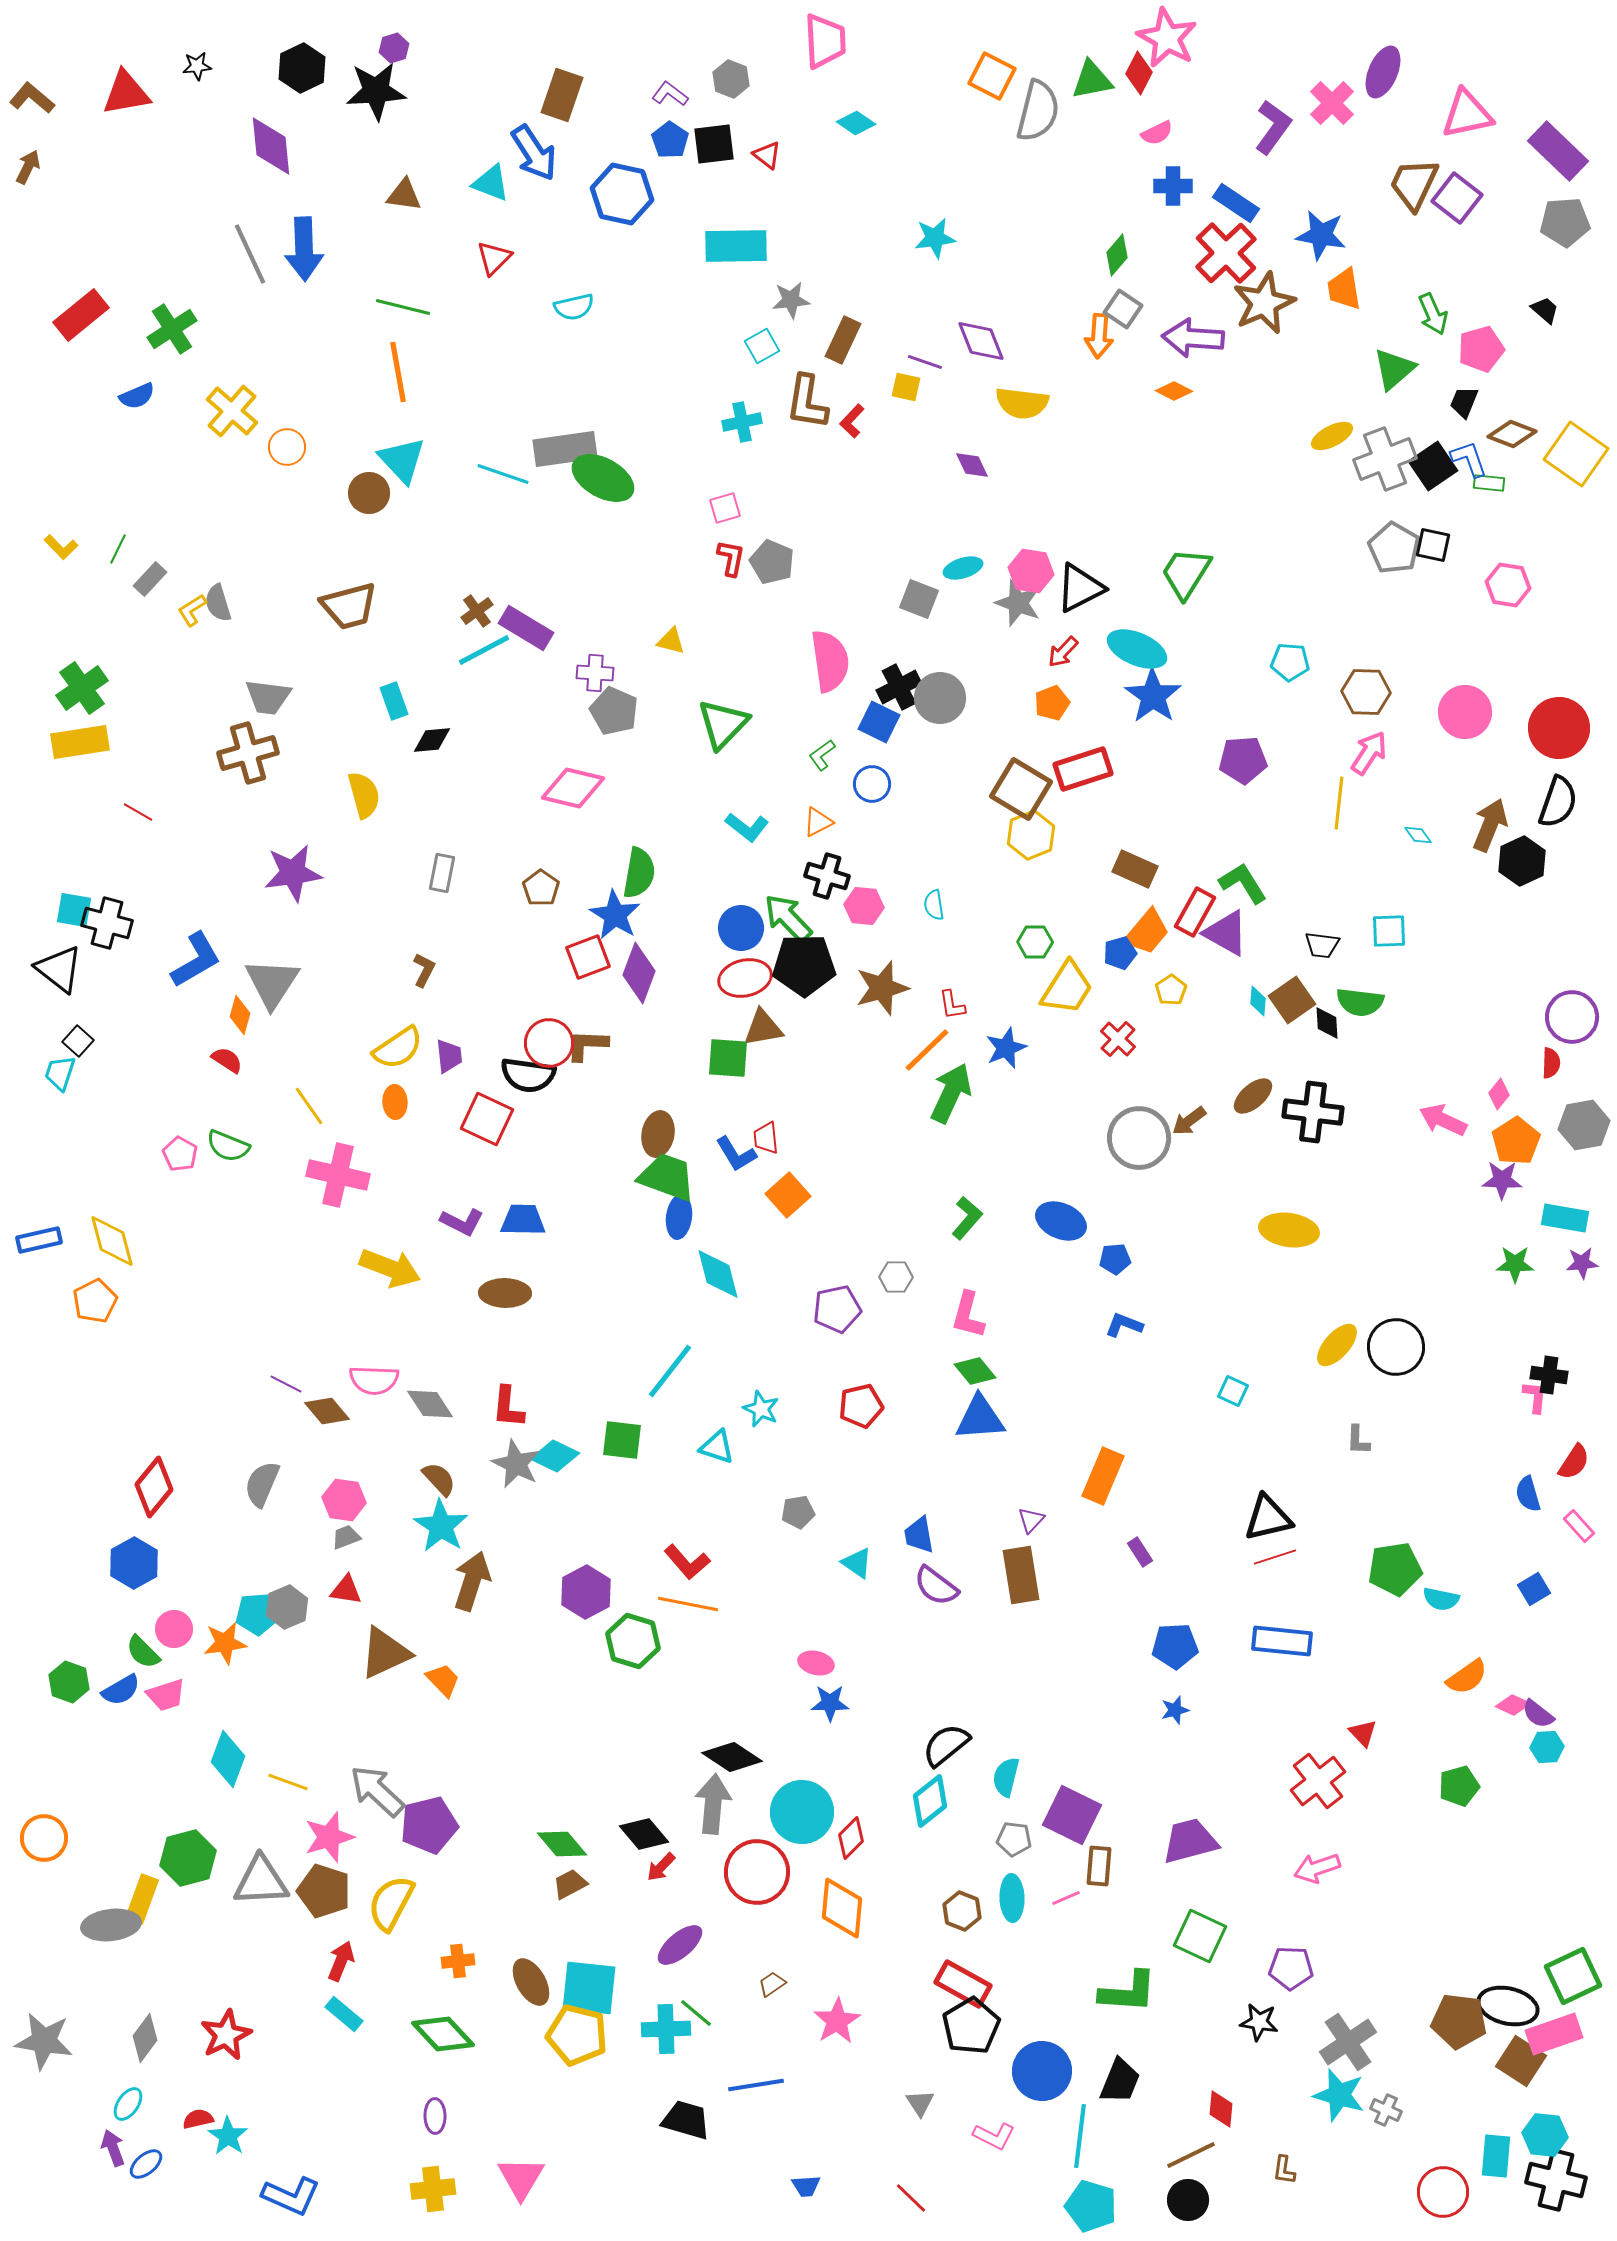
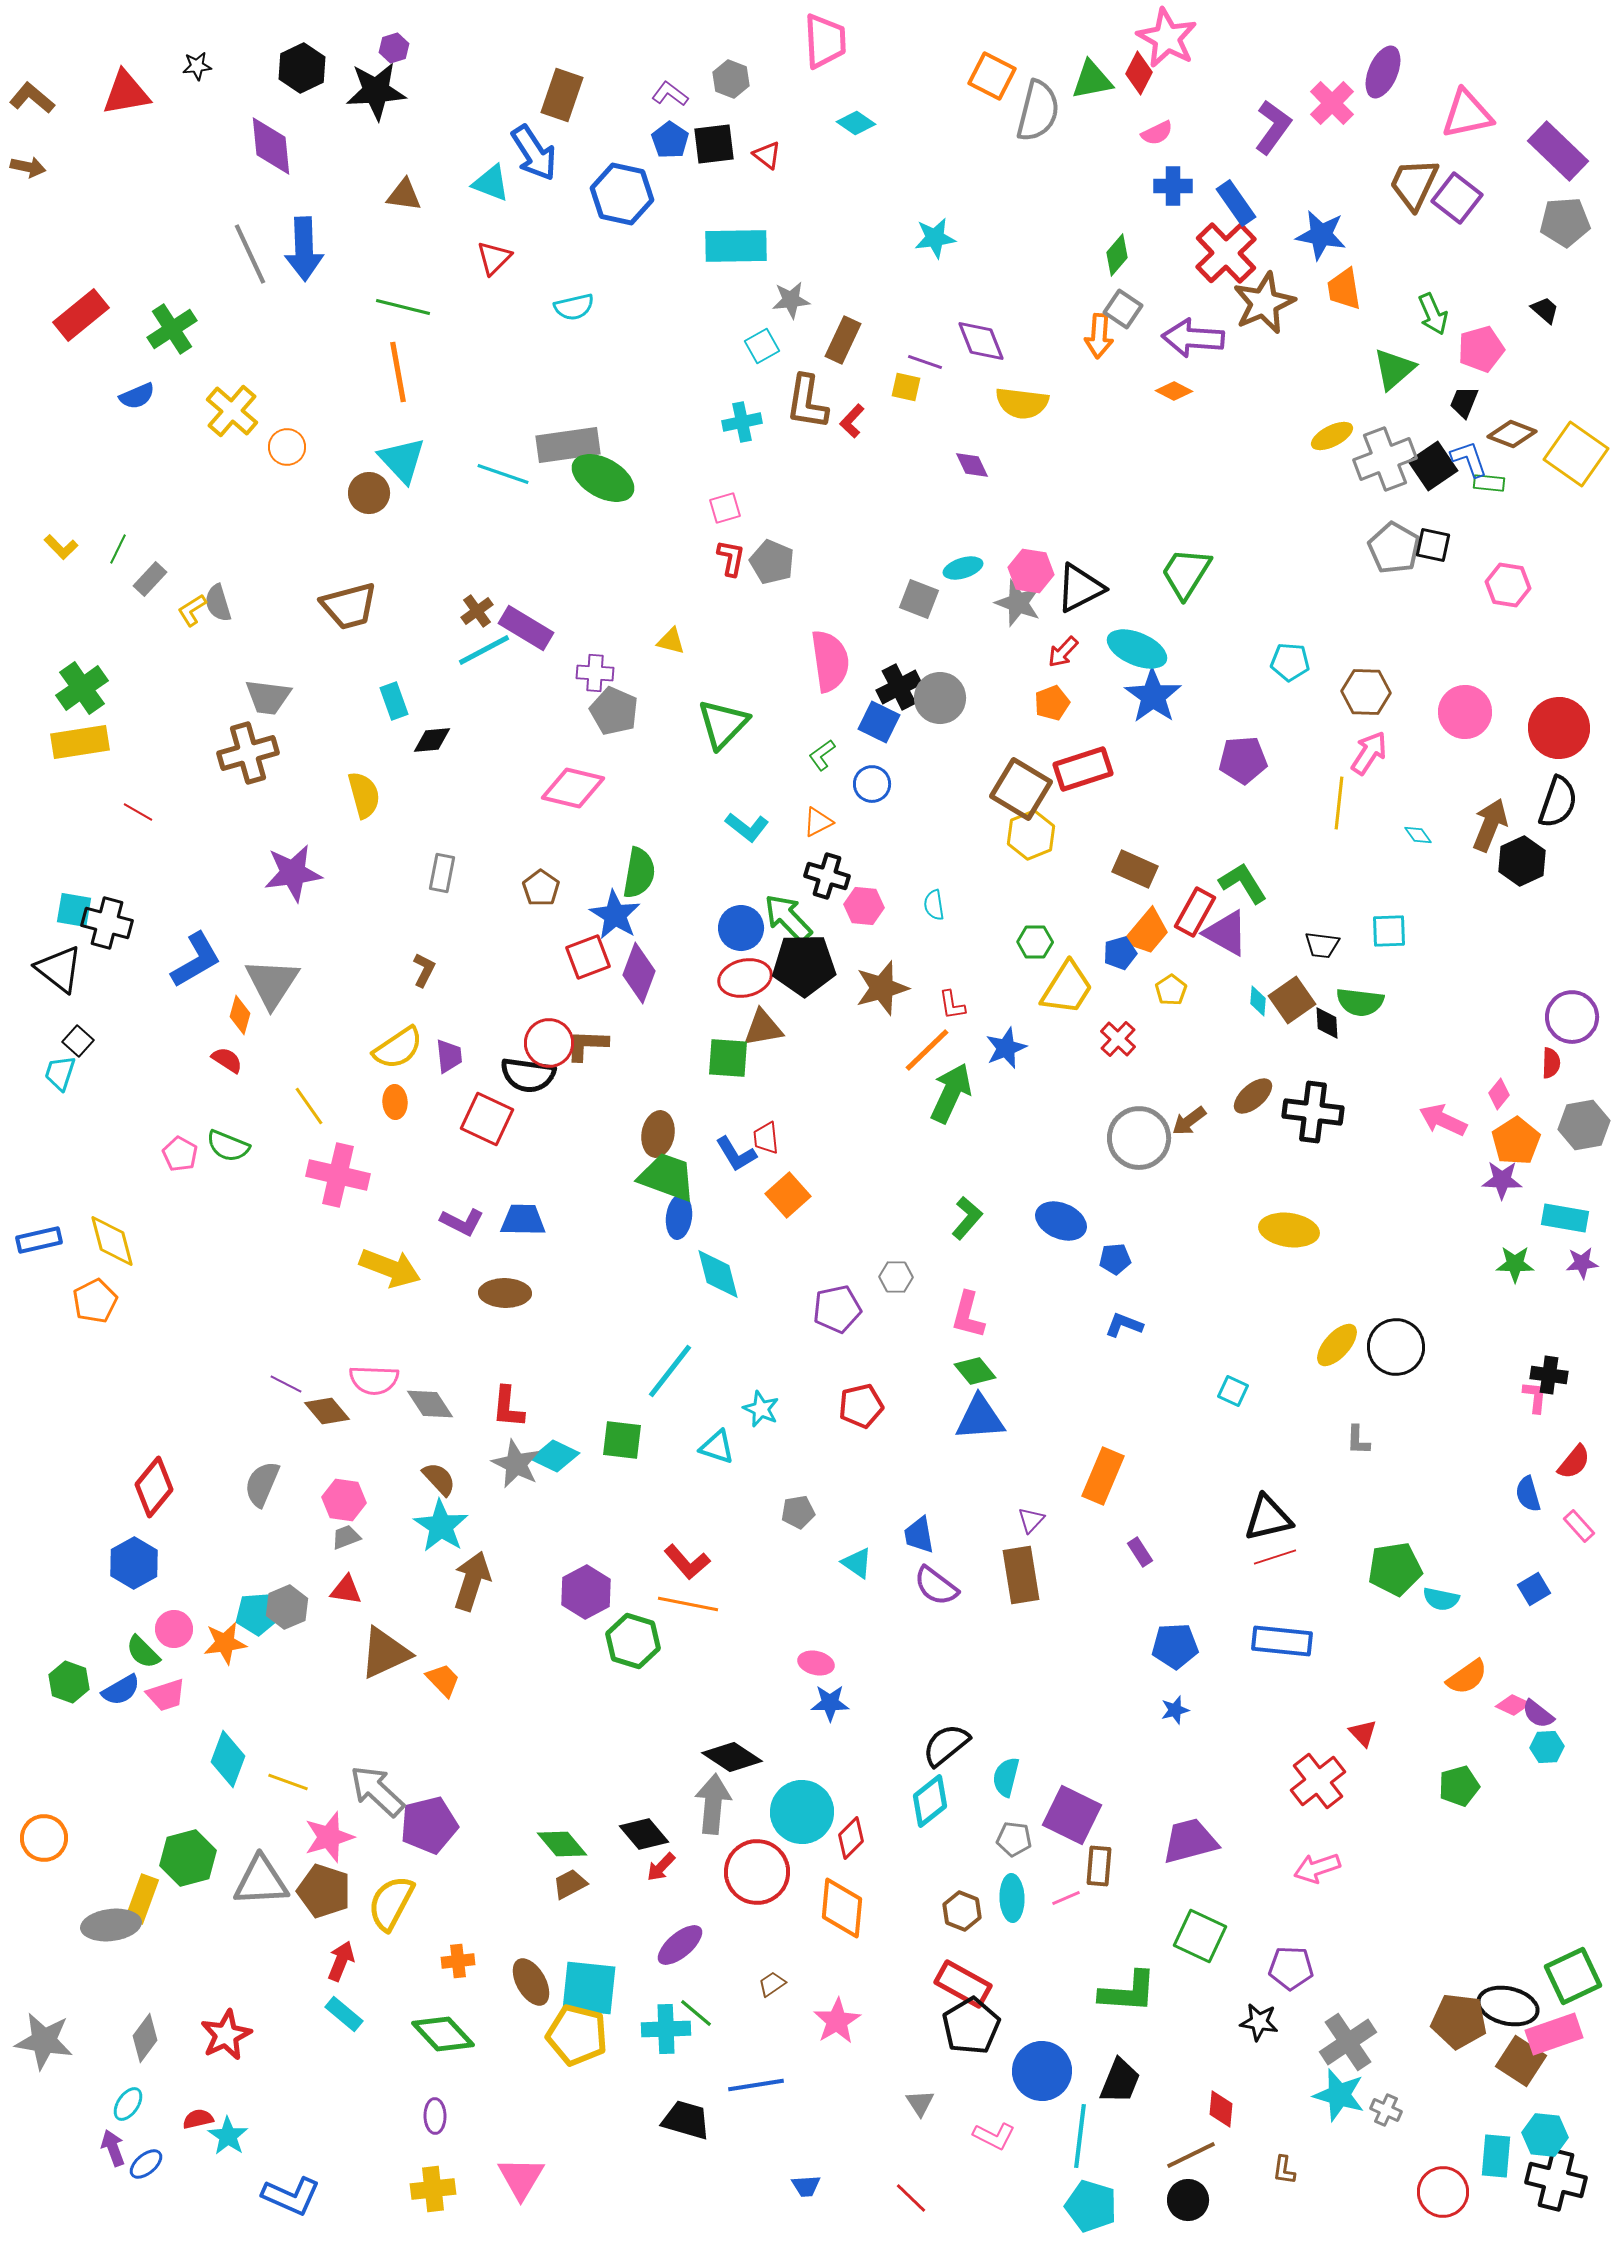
brown arrow at (28, 167): rotated 76 degrees clockwise
blue rectangle at (1236, 203): rotated 21 degrees clockwise
gray rectangle at (565, 449): moved 3 px right, 4 px up
red semicircle at (1574, 1462): rotated 6 degrees clockwise
